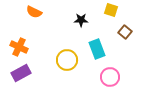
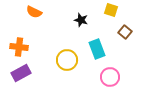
black star: rotated 16 degrees clockwise
orange cross: rotated 18 degrees counterclockwise
